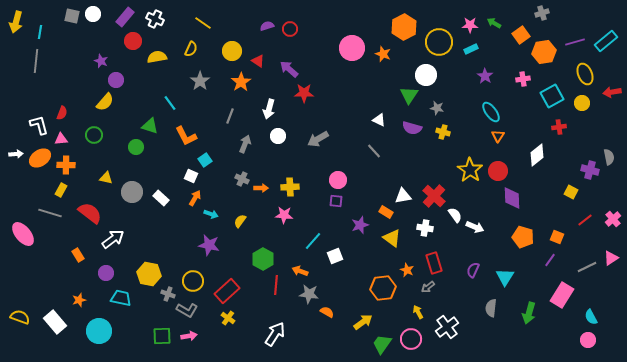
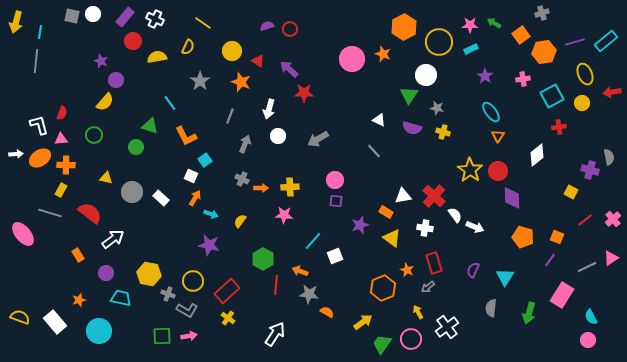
pink circle at (352, 48): moved 11 px down
yellow semicircle at (191, 49): moved 3 px left, 2 px up
orange star at (241, 82): rotated 18 degrees counterclockwise
pink circle at (338, 180): moved 3 px left
orange hexagon at (383, 288): rotated 15 degrees counterclockwise
